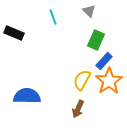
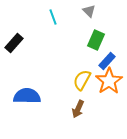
black rectangle: moved 10 px down; rotated 72 degrees counterclockwise
blue rectangle: moved 3 px right
